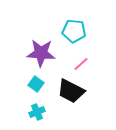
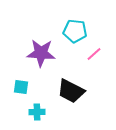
cyan pentagon: moved 1 px right
pink line: moved 13 px right, 10 px up
cyan square: moved 15 px left, 3 px down; rotated 28 degrees counterclockwise
cyan cross: rotated 21 degrees clockwise
